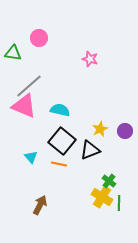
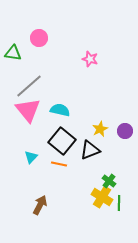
pink triangle: moved 4 px right, 4 px down; rotated 28 degrees clockwise
cyan triangle: rotated 24 degrees clockwise
